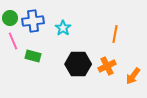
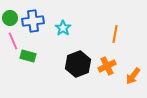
green rectangle: moved 5 px left
black hexagon: rotated 20 degrees counterclockwise
